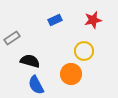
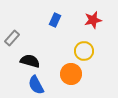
blue rectangle: rotated 40 degrees counterclockwise
gray rectangle: rotated 14 degrees counterclockwise
